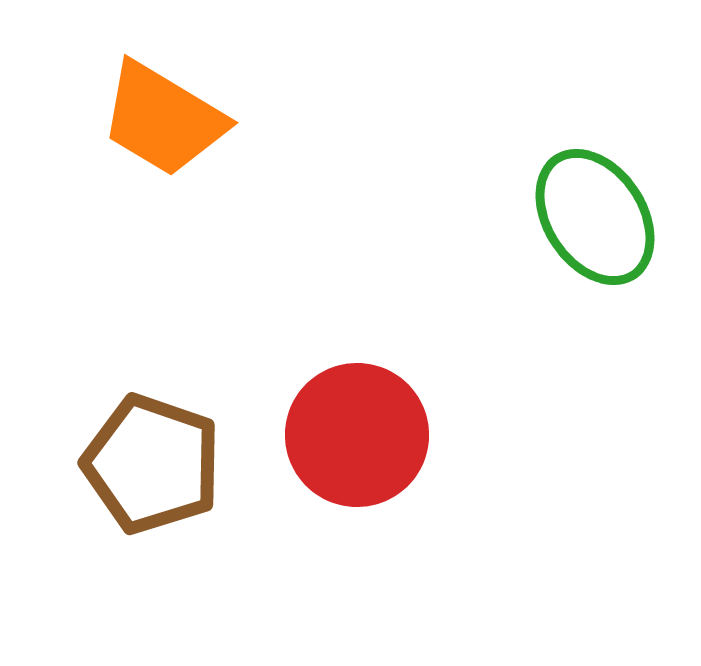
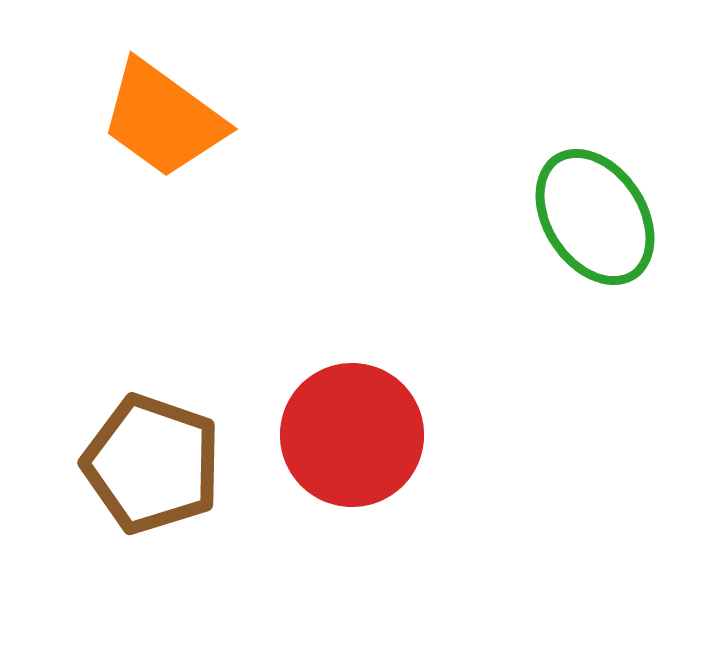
orange trapezoid: rotated 5 degrees clockwise
red circle: moved 5 px left
